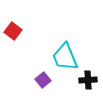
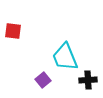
red square: rotated 30 degrees counterclockwise
